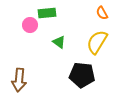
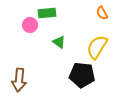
yellow semicircle: moved 5 px down
